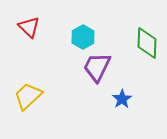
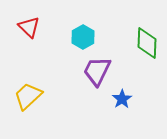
purple trapezoid: moved 4 px down
